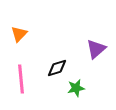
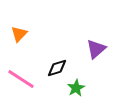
pink line: rotated 52 degrees counterclockwise
green star: rotated 18 degrees counterclockwise
